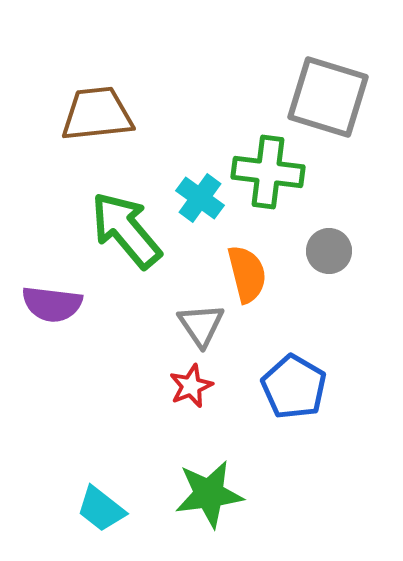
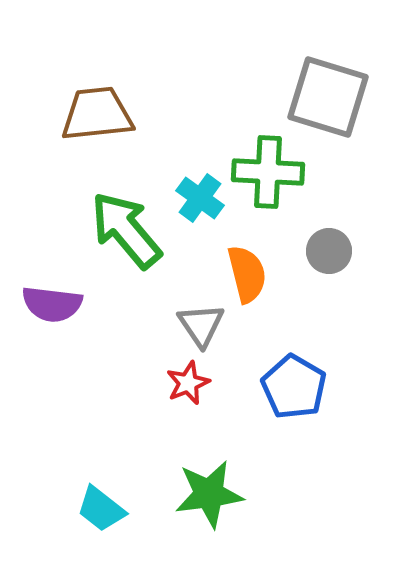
green cross: rotated 4 degrees counterclockwise
red star: moved 3 px left, 3 px up
